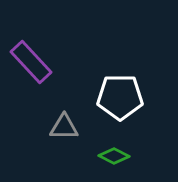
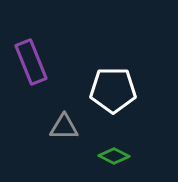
purple rectangle: rotated 21 degrees clockwise
white pentagon: moved 7 px left, 7 px up
